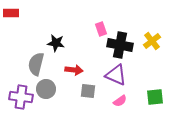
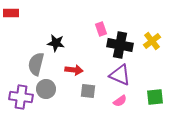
purple triangle: moved 4 px right
